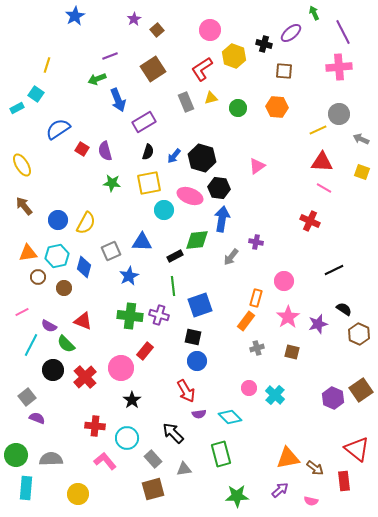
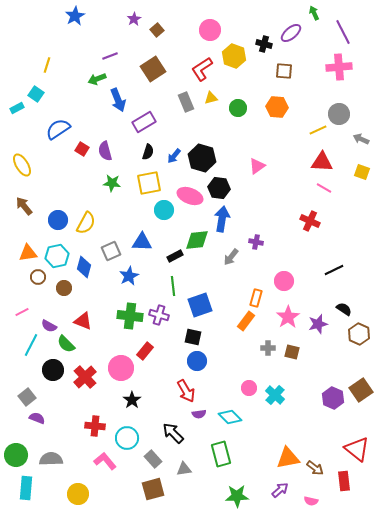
gray cross at (257, 348): moved 11 px right; rotated 16 degrees clockwise
